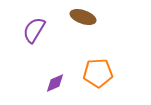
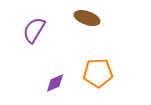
brown ellipse: moved 4 px right, 1 px down
